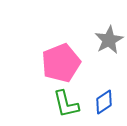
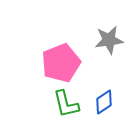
gray star: rotated 20 degrees clockwise
